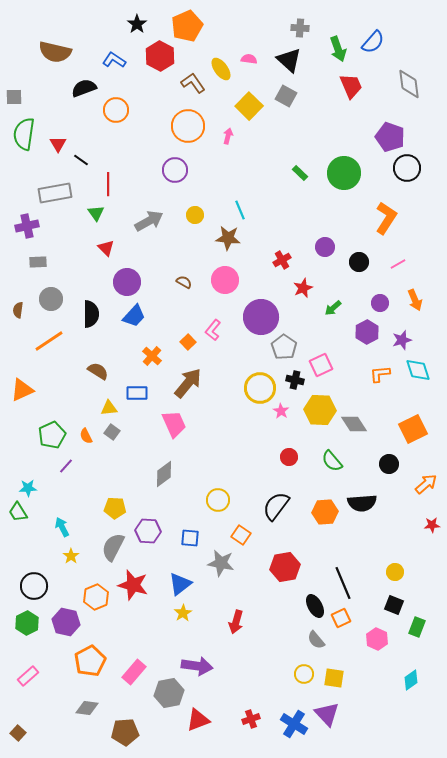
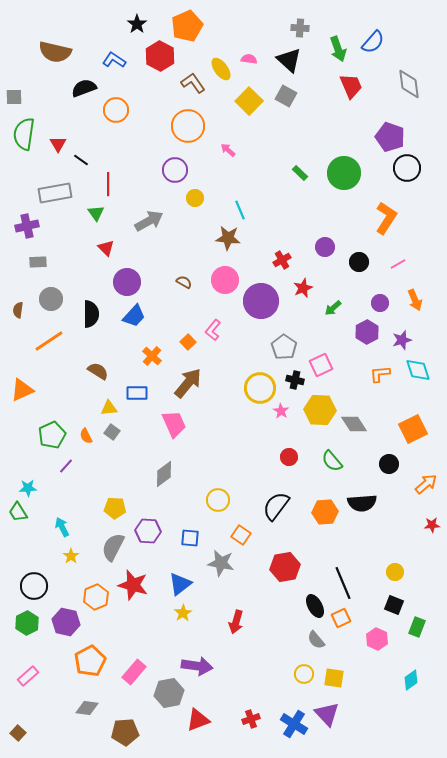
yellow square at (249, 106): moved 5 px up
pink arrow at (228, 136): moved 14 px down; rotated 63 degrees counterclockwise
yellow circle at (195, 215): moved 17 px up
purple circle at (261, 317): moved 16 px up
